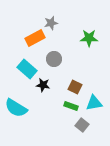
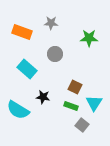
gray star: rotated 16 degrees clockwise
orange rectangle: moved 13 px left, 6 px up; rotated 48 degrees clockwise
gray circle: moved 1 px right, 5 px up
black star: moved 12 px down
cyan triangle: rotated 48 degrees counterclockwise
cyan semicircle: moved 2 px right, 2 px down
